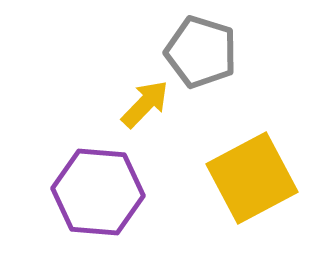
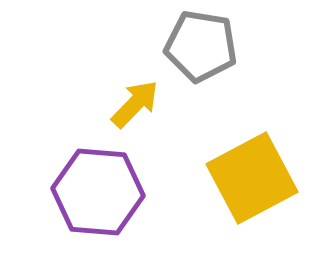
gray pentagon: moved 6 px up; rotated 8 degrees counterclockwise
yellow arrow: moved 10 px left
